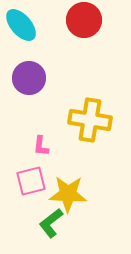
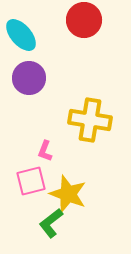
cyan ellipse: moved 10 px down
pink L-shape: moved 4 px right, 5 px down; rotated 15 degrees clockwise
yellow star: rotated 18 degrees clockwise
